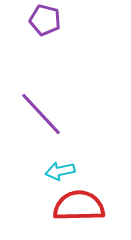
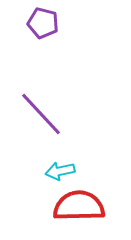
purple pentagon: moved 2 px left, 3 px down
